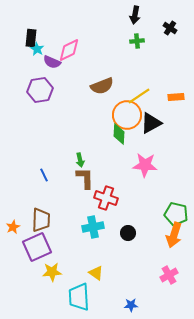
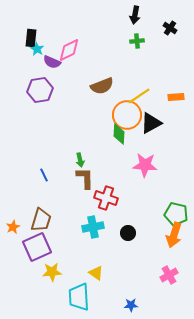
brown trapezoid: rotated 15 degrees clockwise
